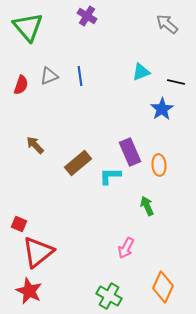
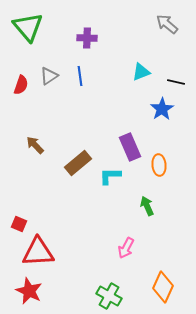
purple cross: moved 22 px down; rotated 30 degrees counterclockwise
gray triangle: rotated 12 degrees counterclockwise
purple rectangle: moved 5 px up
red triangle: rotated 36 degrees clockwise
